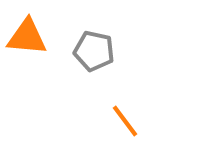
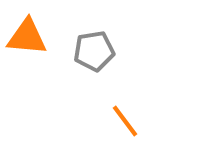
gray pentagon: rotated 21 degrees counterclockwise
